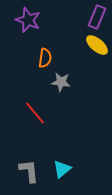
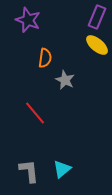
gray star: moved 4 px right, 2 px up; rotated 18 degrees clockwise
